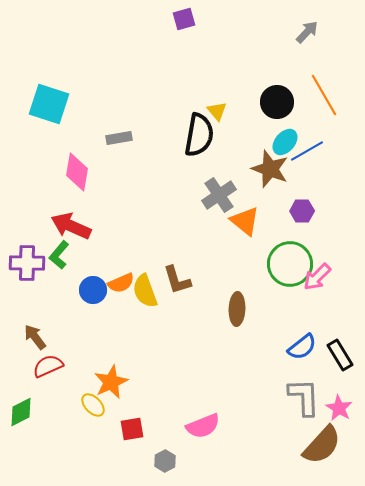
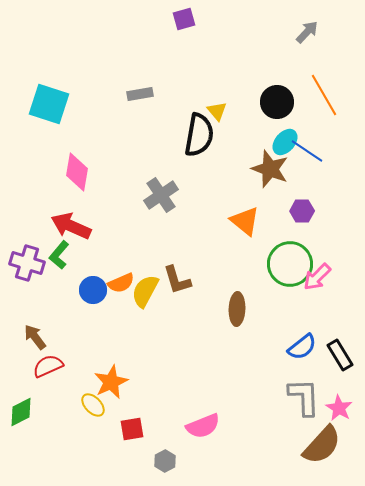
gray rectangle: moved 21 px right, 44 px up
blue line: rotated 64 degrees clockwise
gray cross: moved 58 px left
purple cross: rotated 16 degrees clockwise
yellow semicircle: rotated 48 degrees clockwise
